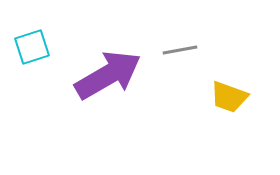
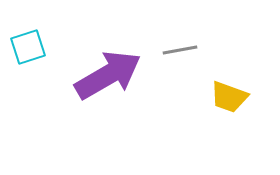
cyan square: moved 4 px left
